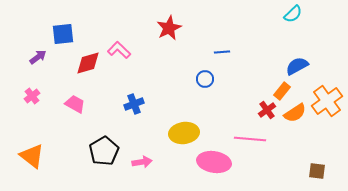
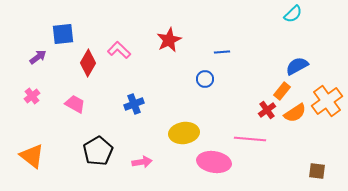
red star: moved 12 px down
red diamond: rotated 44 degrees counterclockwise
black pentagon: moved 6 px left
